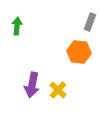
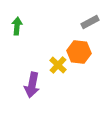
gray rectangle: rotated 42 degrees clockwise
yellow cross: moved 25 px up
